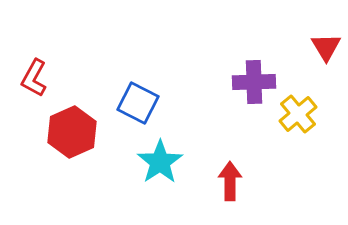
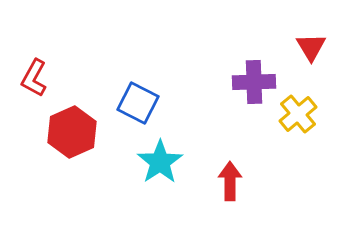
red triangle: moved 15 px left
